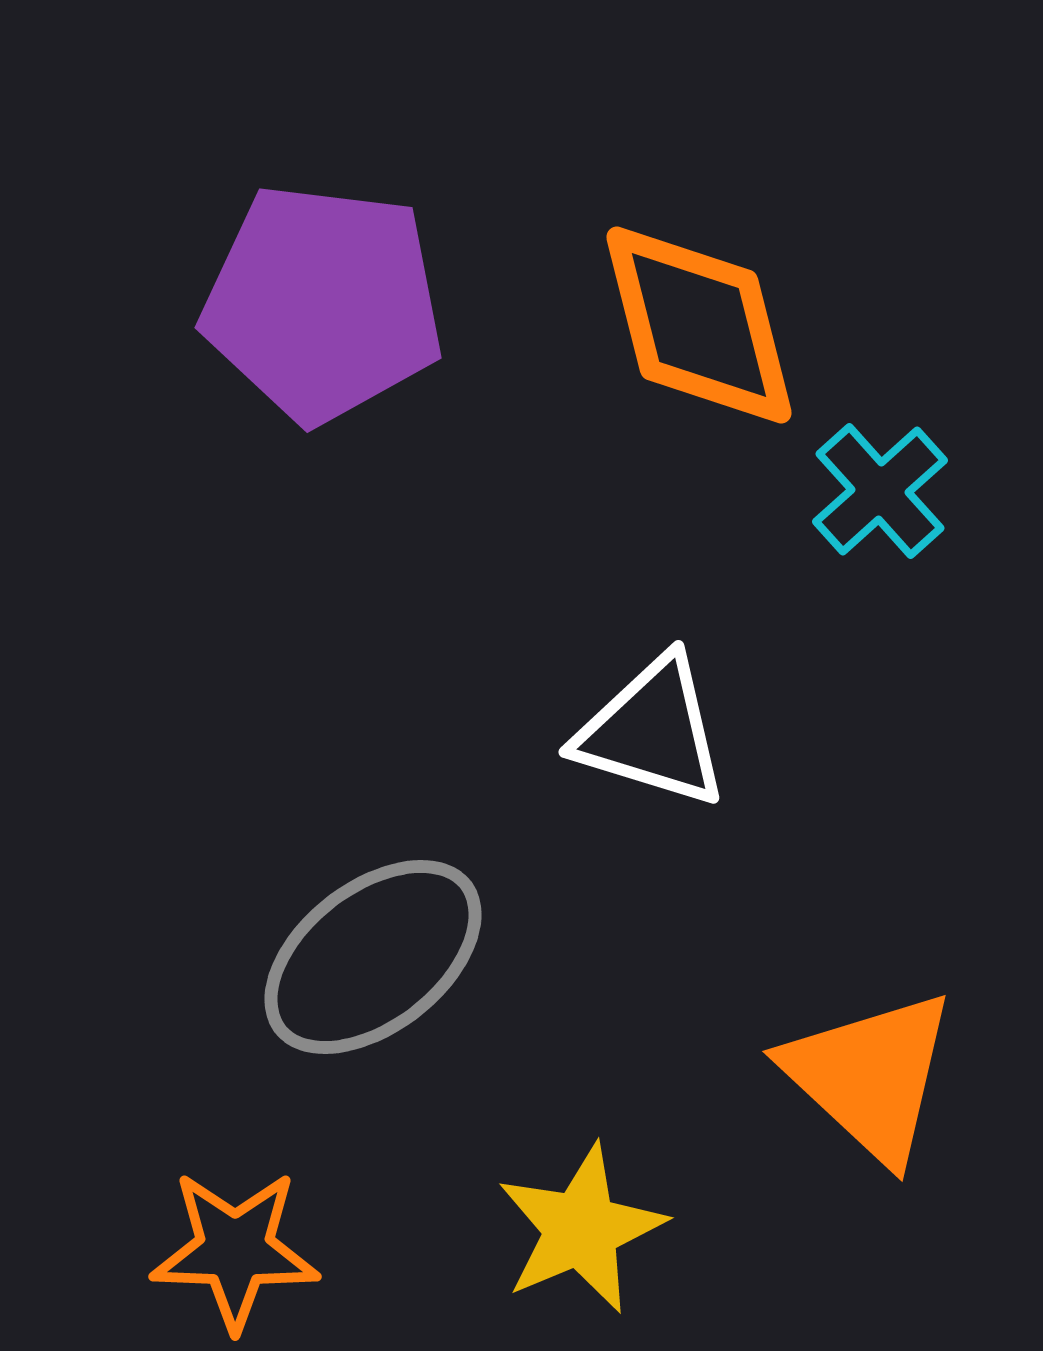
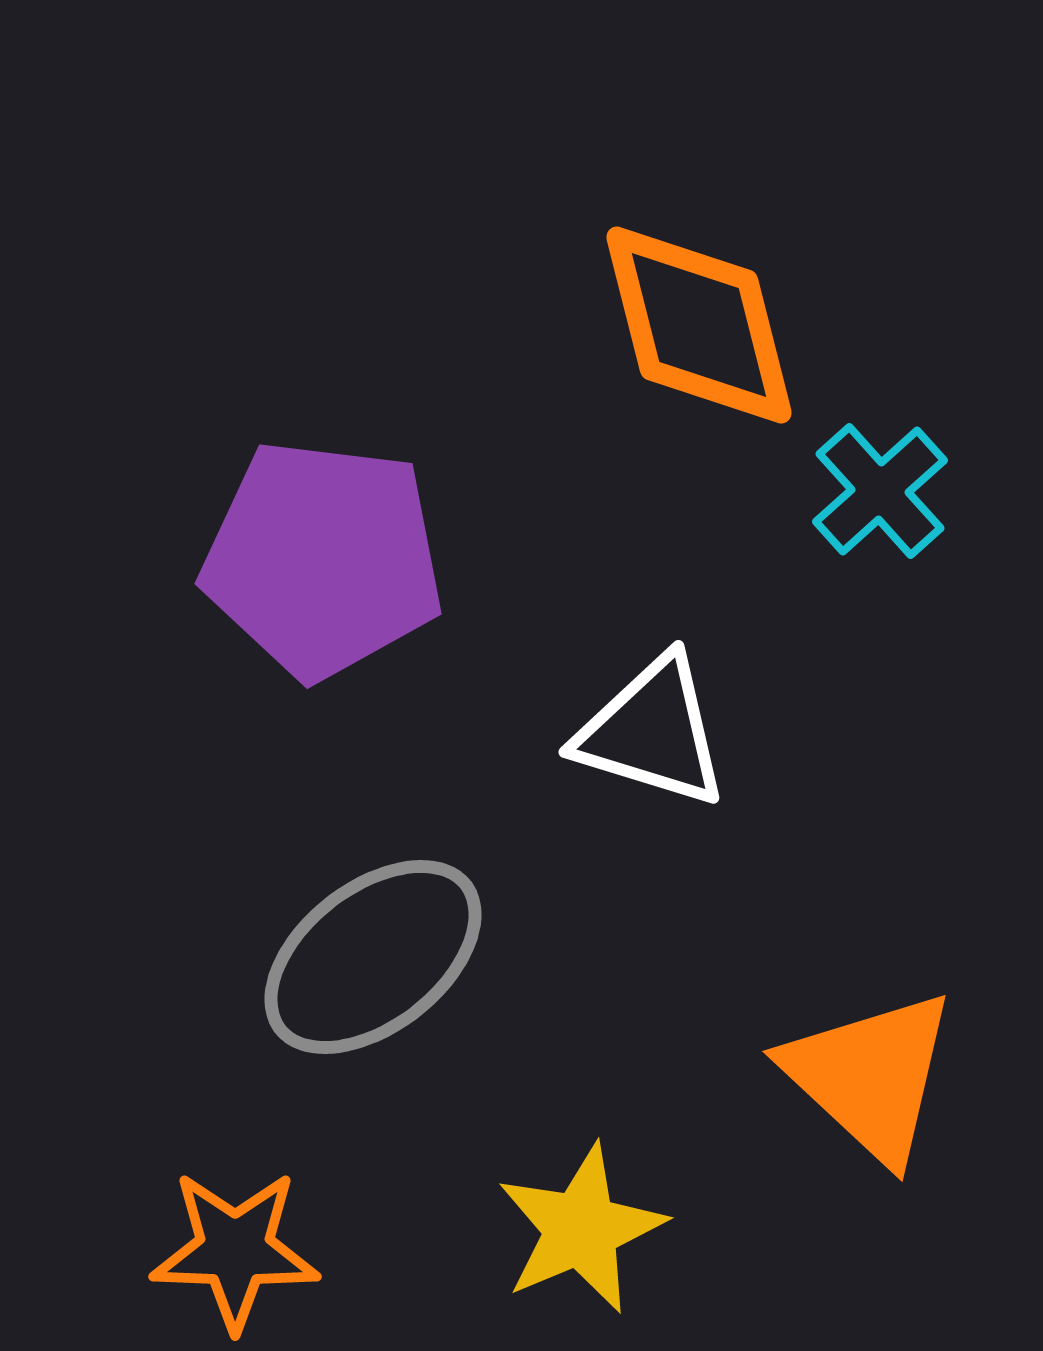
purple pentagon: moved 256 px down
